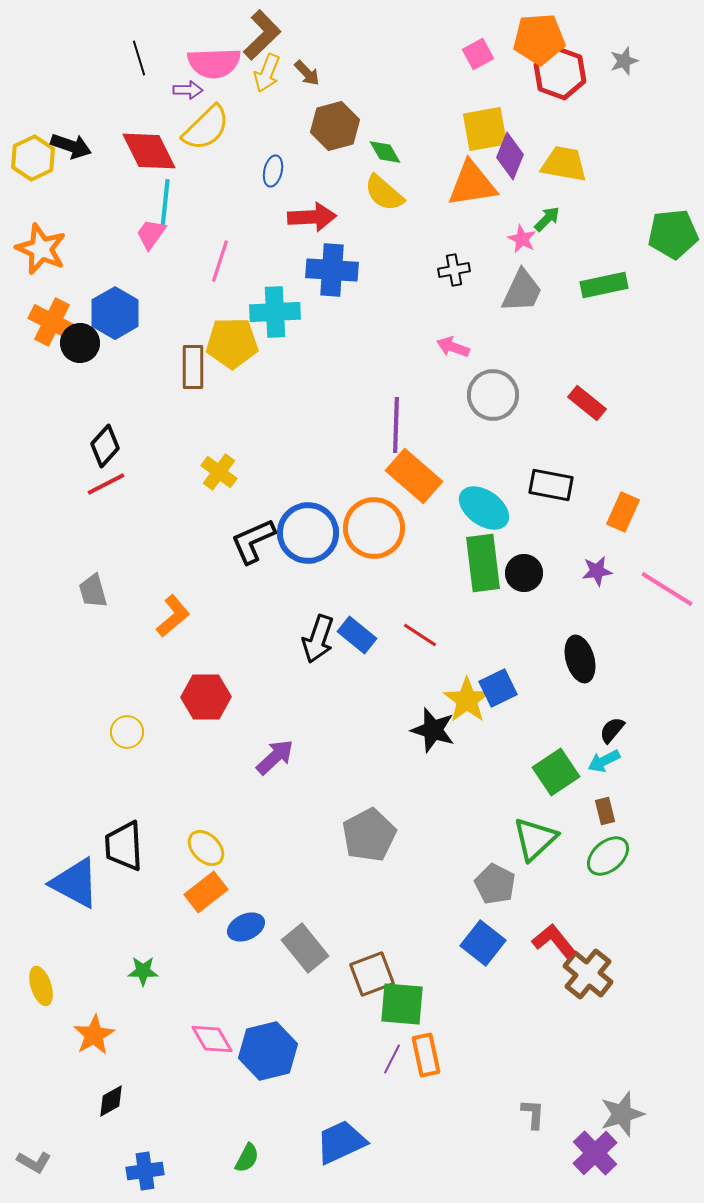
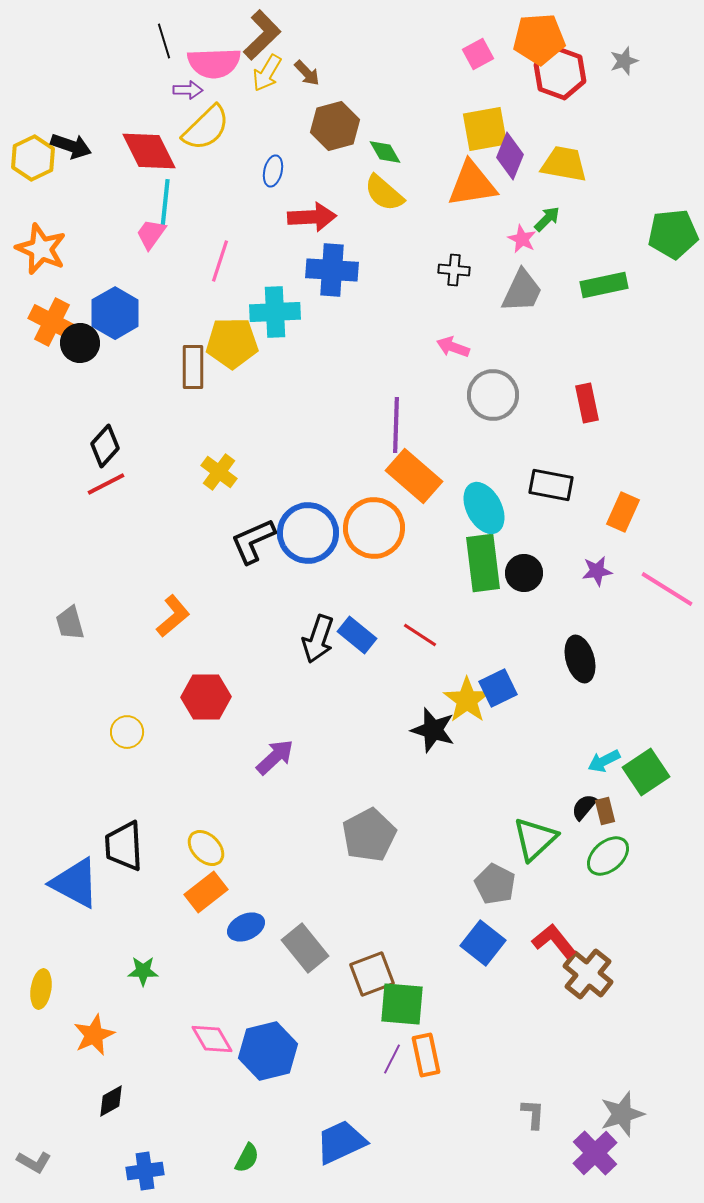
black line at (139, 58): moved 25 px right, 17 px up
yellow arrow at (267, 73): rotated 9 degrees clockwise
black cross at (454, 270): rotated 16 degrees clockwise
red rectangle at (587, 403): rotated 39 degrees clockwise
cyan ellipse at (484, 508): rotated 27 degrees clockwise
gray trapezoid at (93, 591): moved 23 px left, 32 px down
black semicircle at (612, 730): moved 28 px left, 77 px down
green square at (556, 772): moved 90 px right
yellow ellipse at (41, 986): moved 3 px down; rotated 27 degrees clockwise
orange star at (94, 1035): rotated 6 degrees clockwise
